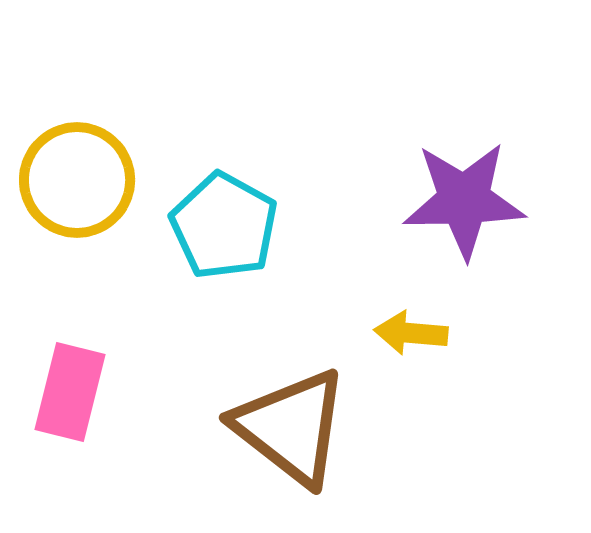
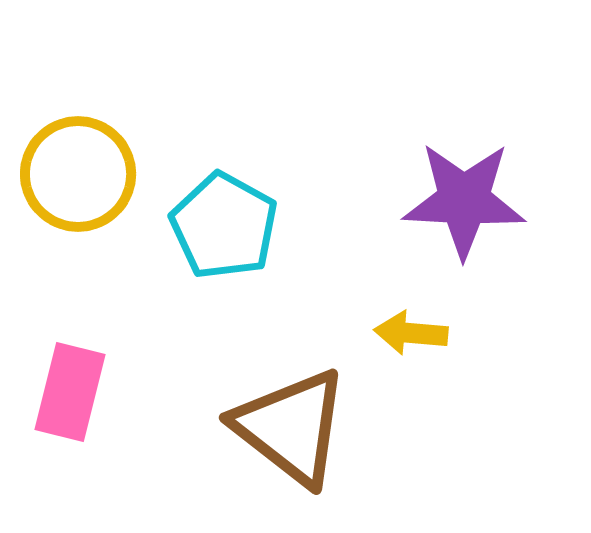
yellow circle: moved 1 px right, 6 px up
purple star: rotated 4 degrees clockwise
